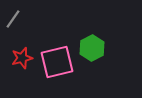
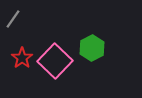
red star: rotated 20 degrees counterclockwise
pink square: moved 2 px left, 1 px up; rotated 32 degrees counterclockwise
